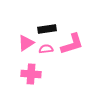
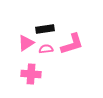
black rectangle: moved 2 px left
